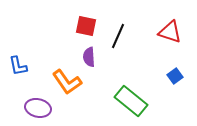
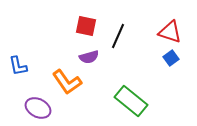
purple semicircle: rotated 102 degrees counterclockwise
blue square: moved 4 px left, 18 px up
purple ellipse: rotated 15 degrees clockwise
